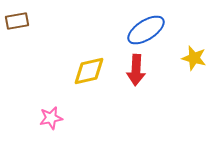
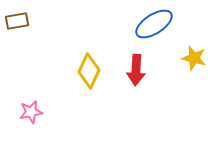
blue ellipse: moved 8 px right, 6 px up
yellow diamond: rotated 52 degrees counterclockwise
pink star: moved 20 px left, 6 px up
